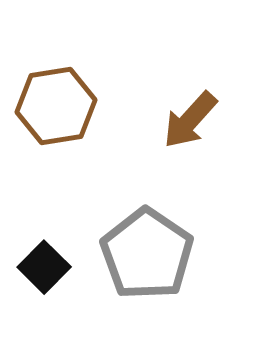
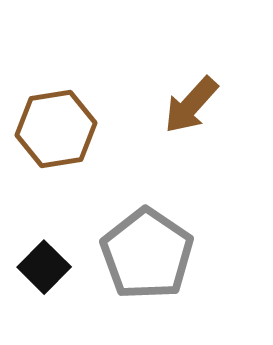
brown hexagon: moved 23 px down
brown arrow: moved 1 px right, 15 px up
